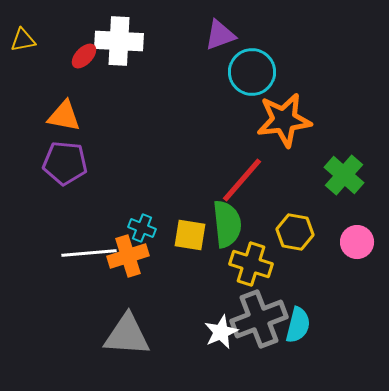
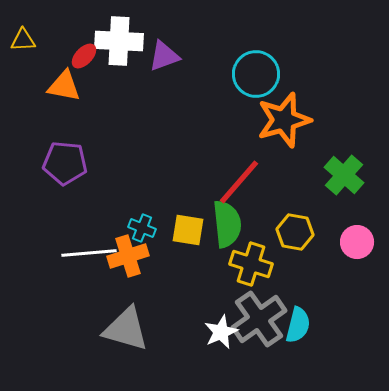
purple triangle: moved 56 px left, 21 px down
yellow triangle: rotated 8 degrees clockwise
cyan circle: moved 4 px right, 2 px down
orange triangle: moved 30 px up
orange star: rotated 8 degrees counterclockwise
red line: moved 3 px left, 2 px down
yellow square: moved 2 px left, 5 px up
gray cross: rotated 14 degrees counterclockwise
gray triangle: moved 1 px left, 6 px up; rotated 12 degrees clockwise
